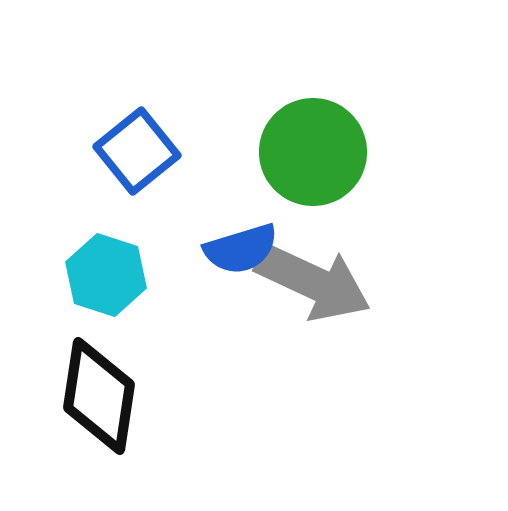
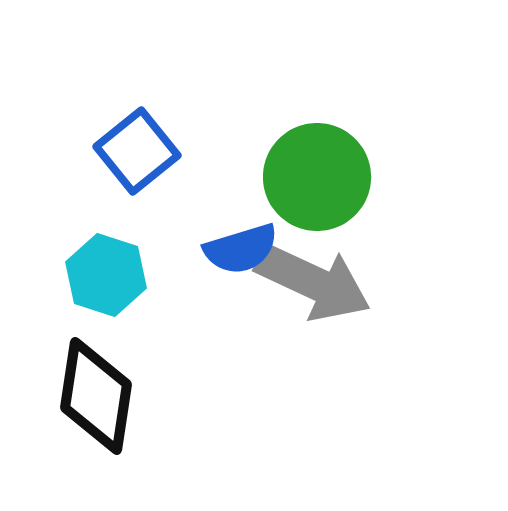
green circle: moved 4 px right, 25 px down
black diamond: moved 3 px left
